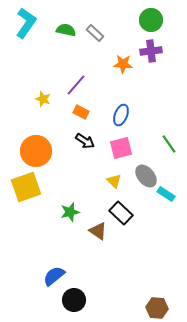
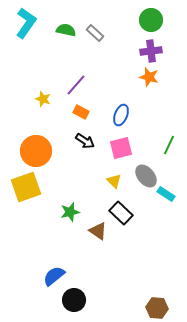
orange star: moved 26 px right, 13 px down; rotated 12 degrees clockwise
green line: moved 1 px down; rotated 60 degrees clockwise
